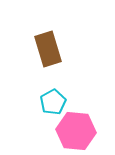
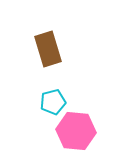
cyan pentagon: rotated 15 degrees clockwise
